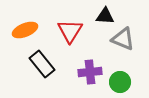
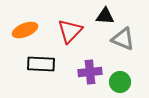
red triangle: rotated 12 degrees clockwise
black rectangle: moved 1 px left; rotated 48 degrees counterclockwise
